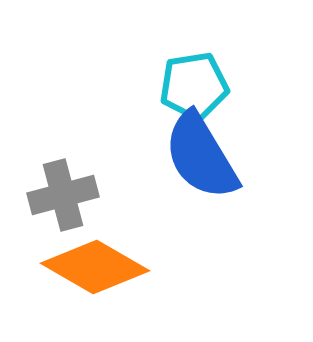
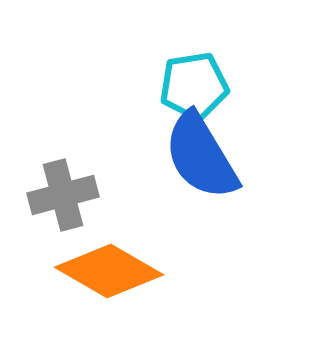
orange diamond: moved 14 px right, 4 px down
